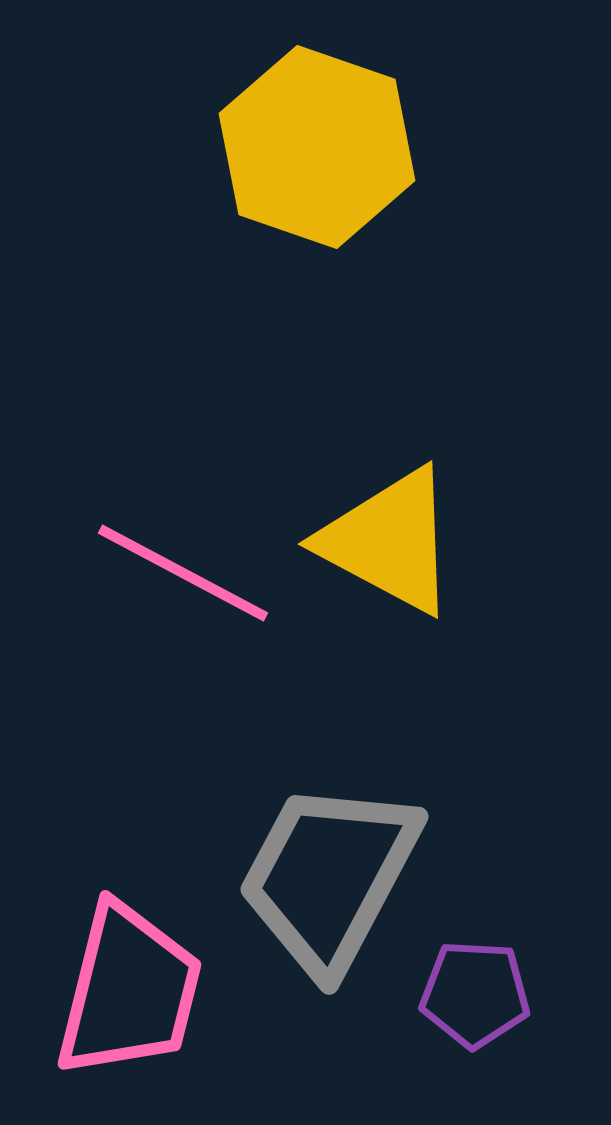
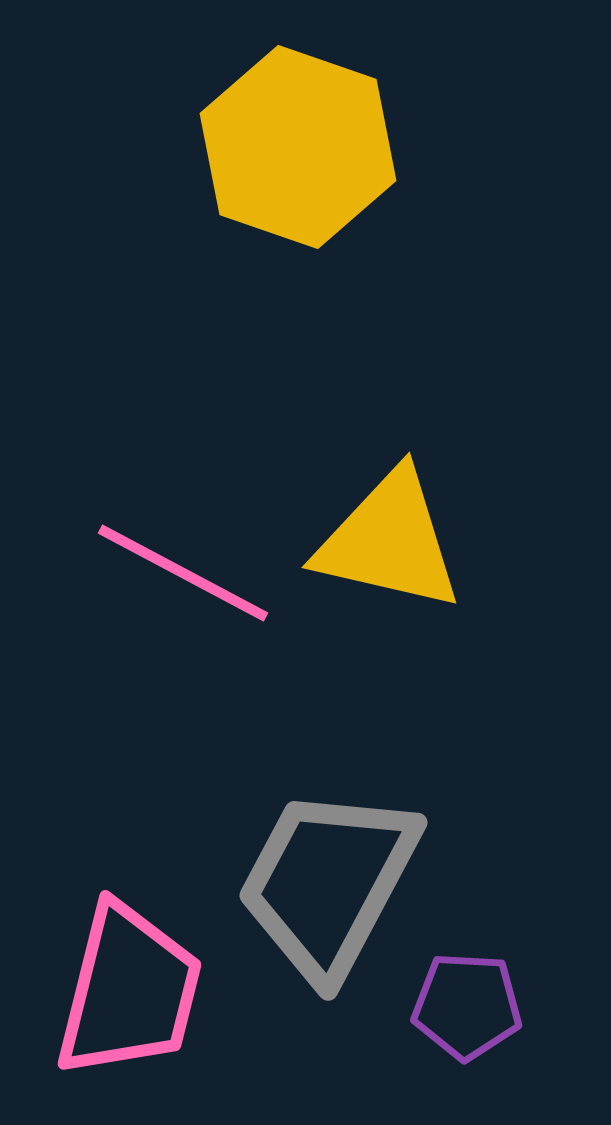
yellow hexagon: moved 19 px left
yellow triangle: rotated 15 degrees counterclockwise
gray trapezoid: moved 1 px left, 6 px down
purple pentagon: moved 8 px left, 12 px down
